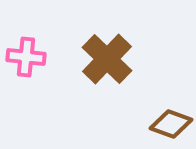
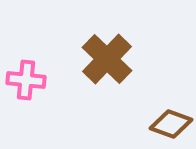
pink cross: moved 23 px down
